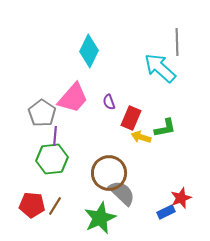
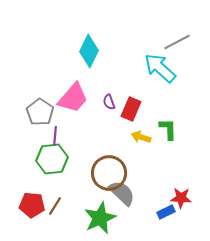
gray line: rotated 64 degrees clockwise
gray pentagon: moved 2 px left, 1 px up
red rectangle: moved 9 px up
green L-shape: moved 3 px right, 1 px down; rotated 80 degrees counterclockwise
red star: rotated 25 degrees clockwise
